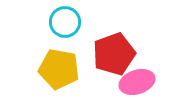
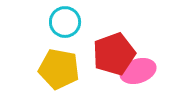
pink ellipse: moved 1 px right, 11 px up
